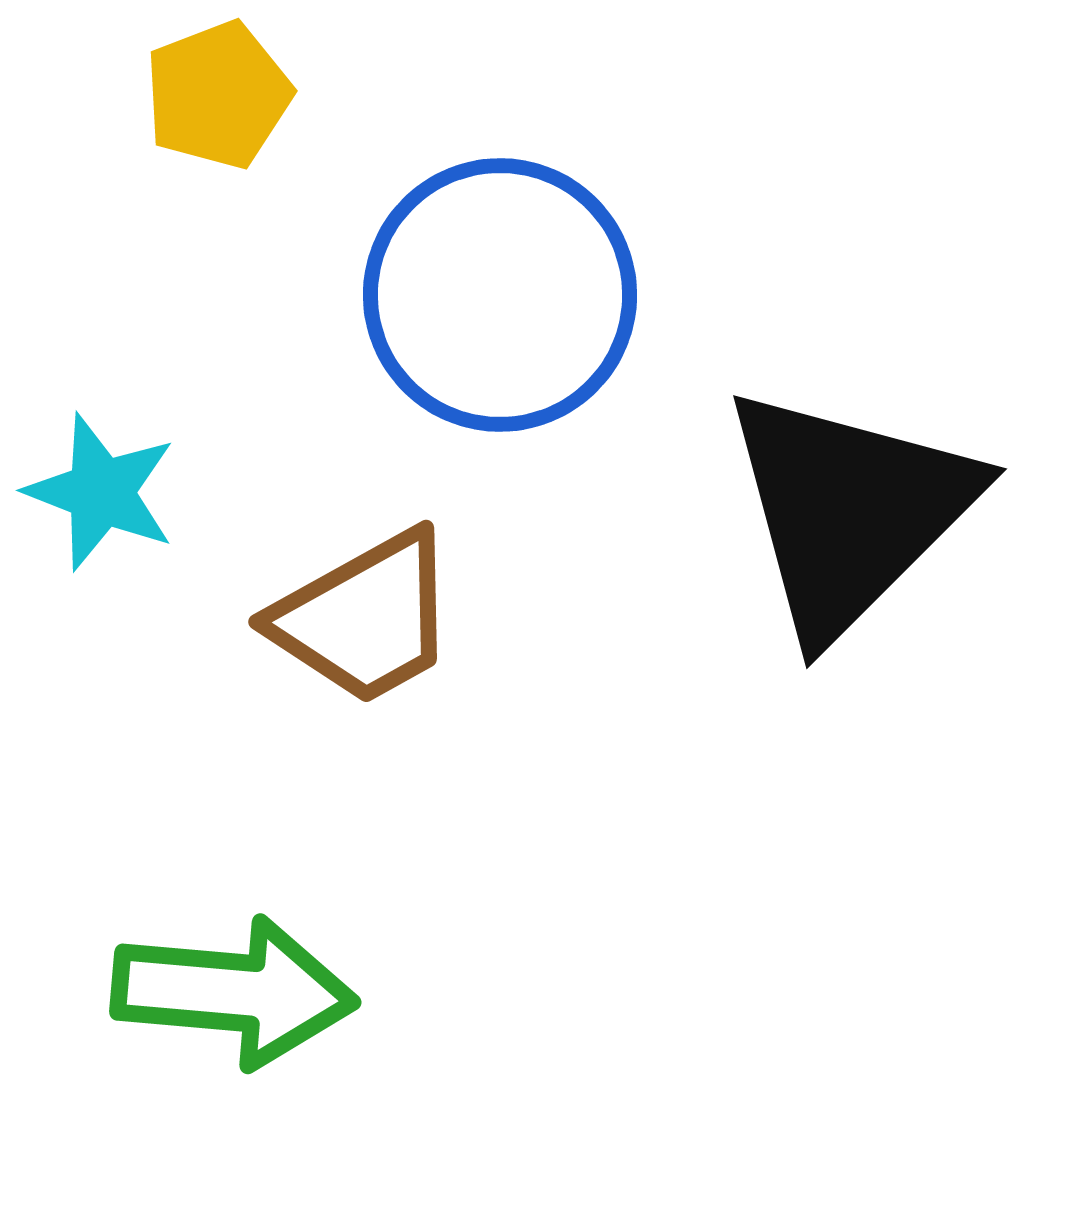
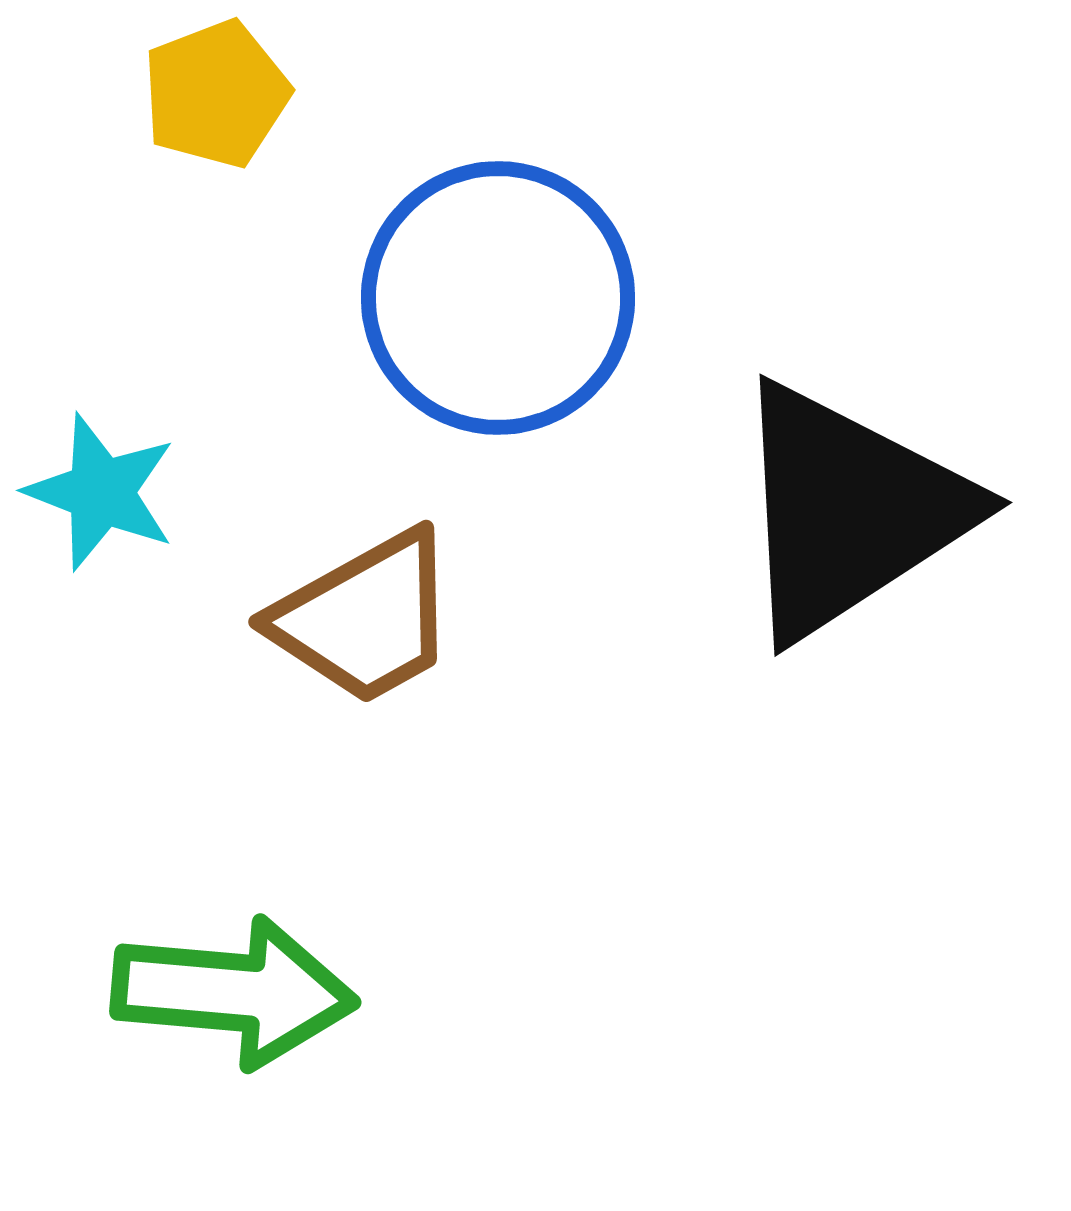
yellow pentagon: moved 2 px left, 1 px up
blue circle: moved 2 px left, 3 px down
black triangle: rotated 12 degrees clockwise
